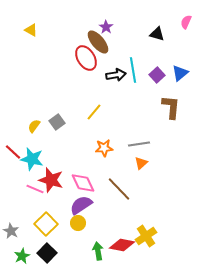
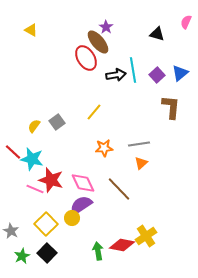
yellow circle: moved 6 px left, 5 px up
